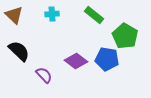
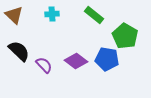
purple semicircle: moved 10 px up
